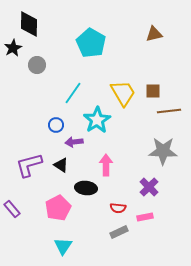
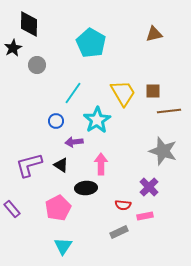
blue circle: moved 4 px up
gray star: rotated 16 degrees clockwise
pink arrow: moved 5 px left, 1 px up
black ellipse: rotated 10 degrees counterclockwise
red semicircle: moved 5 px right, 3 px up
pink rectangle: moved 1 px up
